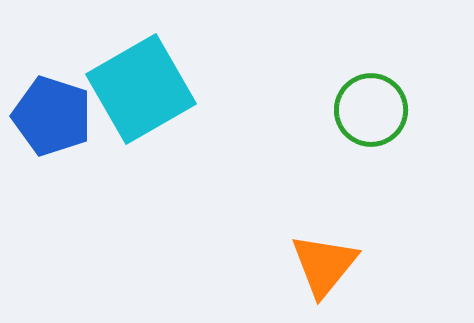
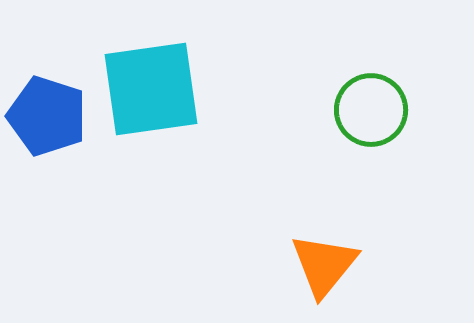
cyan square: moved 10 px right; rotated 22 degrees clockwise
blue pentagon: moved 5 px left
